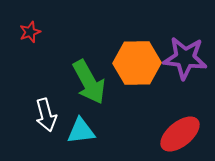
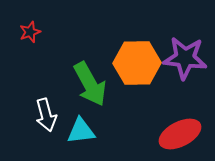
green arrow: moved 1 px right, 2 px down
red ellipse: rotated 12 degrees clockwise
